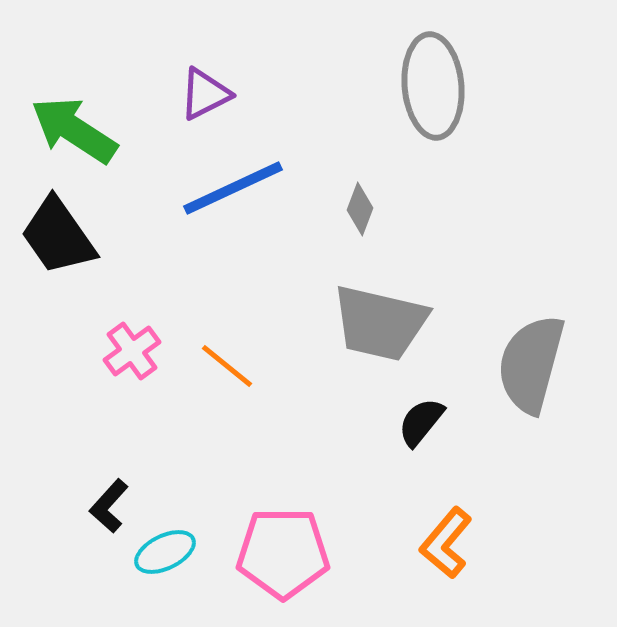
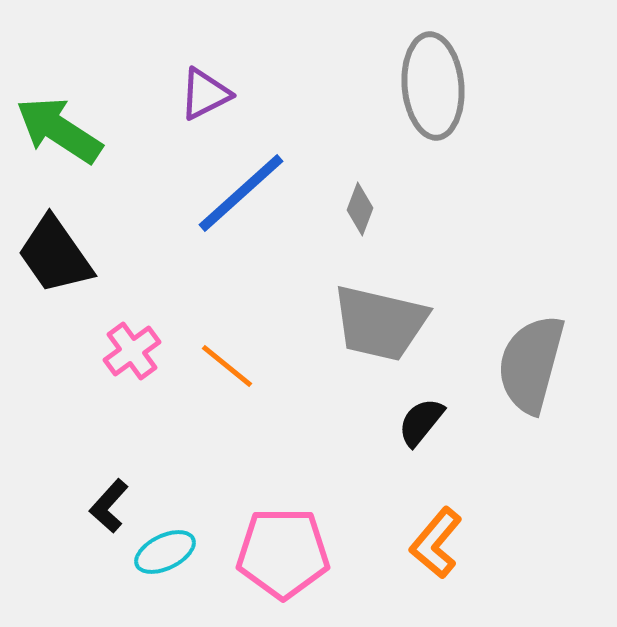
green arrow: moved 15 px left
blue line: moved 8 px right, 5 px down; rotated 17 degrees counterclockwise
black trapezoid: moved 3 px left, 19 px down
orange L-shape: moved 10 px left
